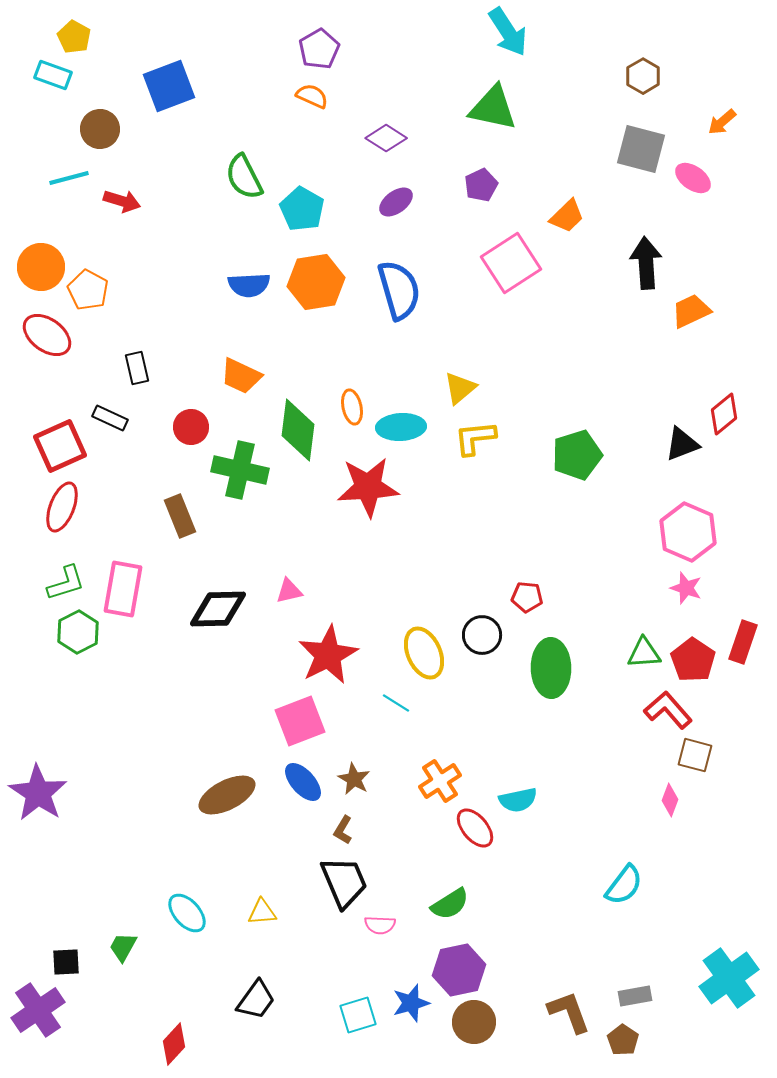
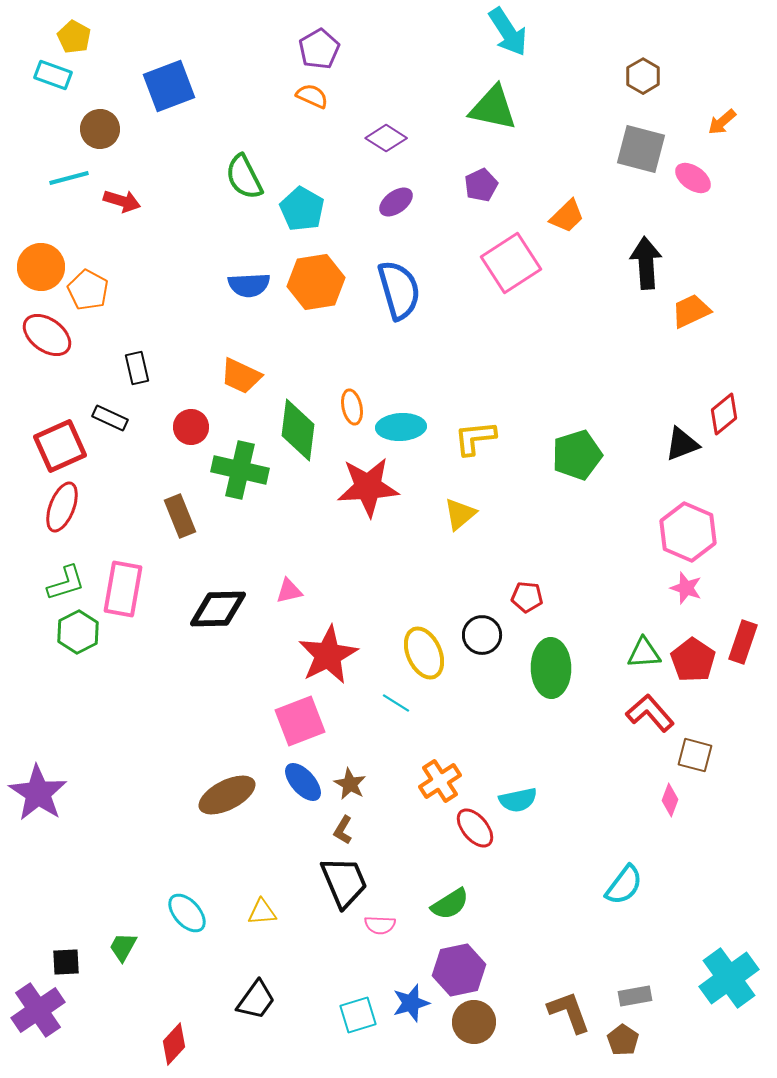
yellow triangle at (460, 388): moved 126 px down
red L-shape at (668, 710): moved 18 px left, 3 px down
brown star at (354, 779): moved 4 px left, 5 px down
